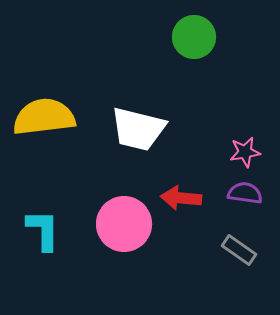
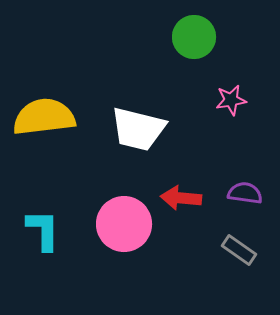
pink star: moved 14 px left, 52 px up
